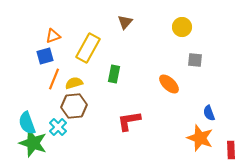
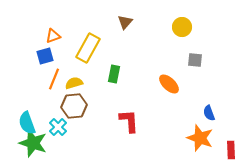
red L-shape: rotated 95 degrees clockwise
